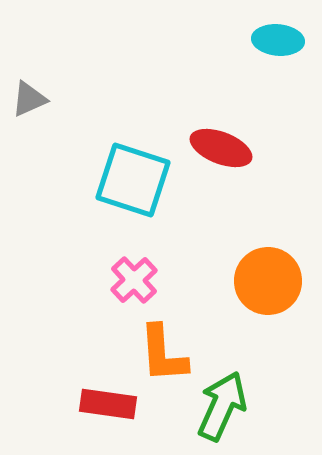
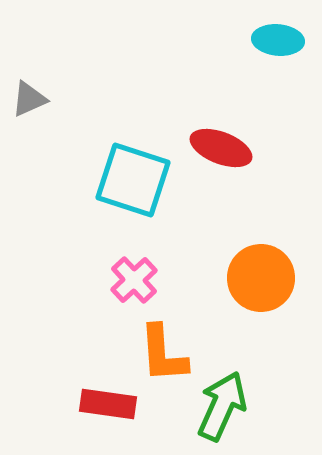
orange circle: moved 7 px left, 3 px up
